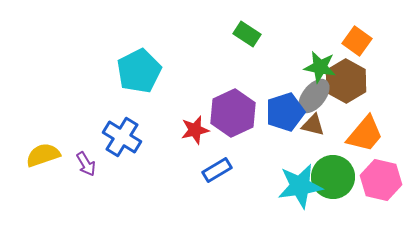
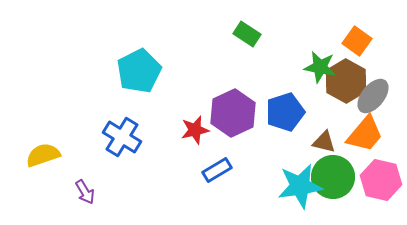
gray ellipse: moved 59 px right
brown triangle: moved 11 px right, 17 px down
purple arrow: moved 1 px left, 28 px down
